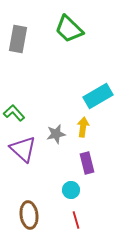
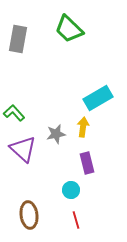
cyan rectangle: moved 2 px down
